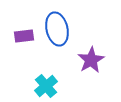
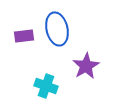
purple star: moved 5 px left, 6 px down
cyan cross: rotated 30 degrees counterclockwise
